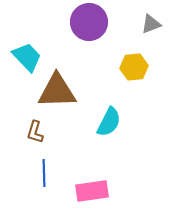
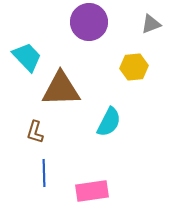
brown triangle: moved 4 px right, 2 px up
